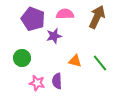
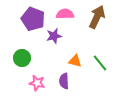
purple semicircle: moved 7 px right
